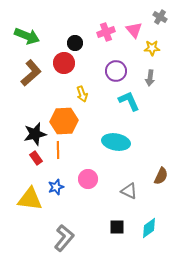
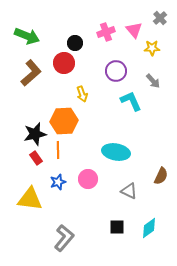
gray cross: moved 1 px down; rotated 16 degrees clockwise
gray arrow: moved 3 px right, 3 px down; rotated 49 degrees counterclockwise
cyan L-shape: moved 2 px right
cyan ellipse: moved 10 px down
blue star: moved 2 px right, 5 px up
